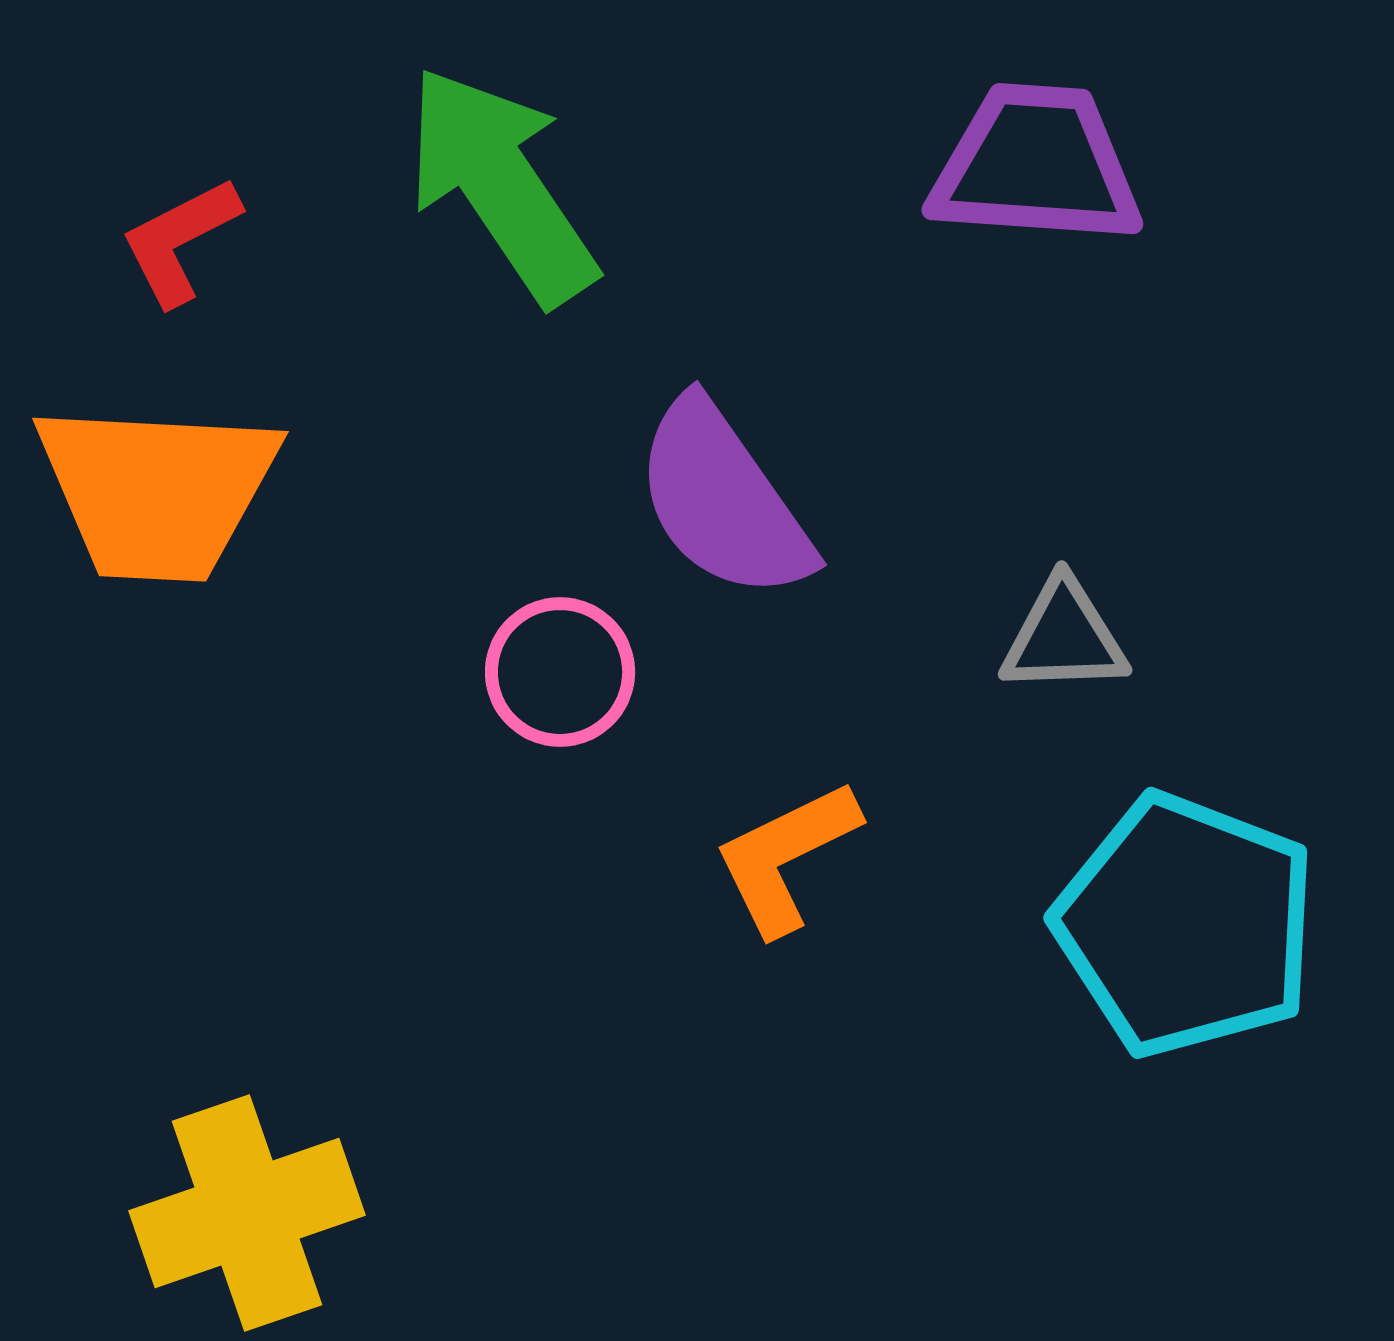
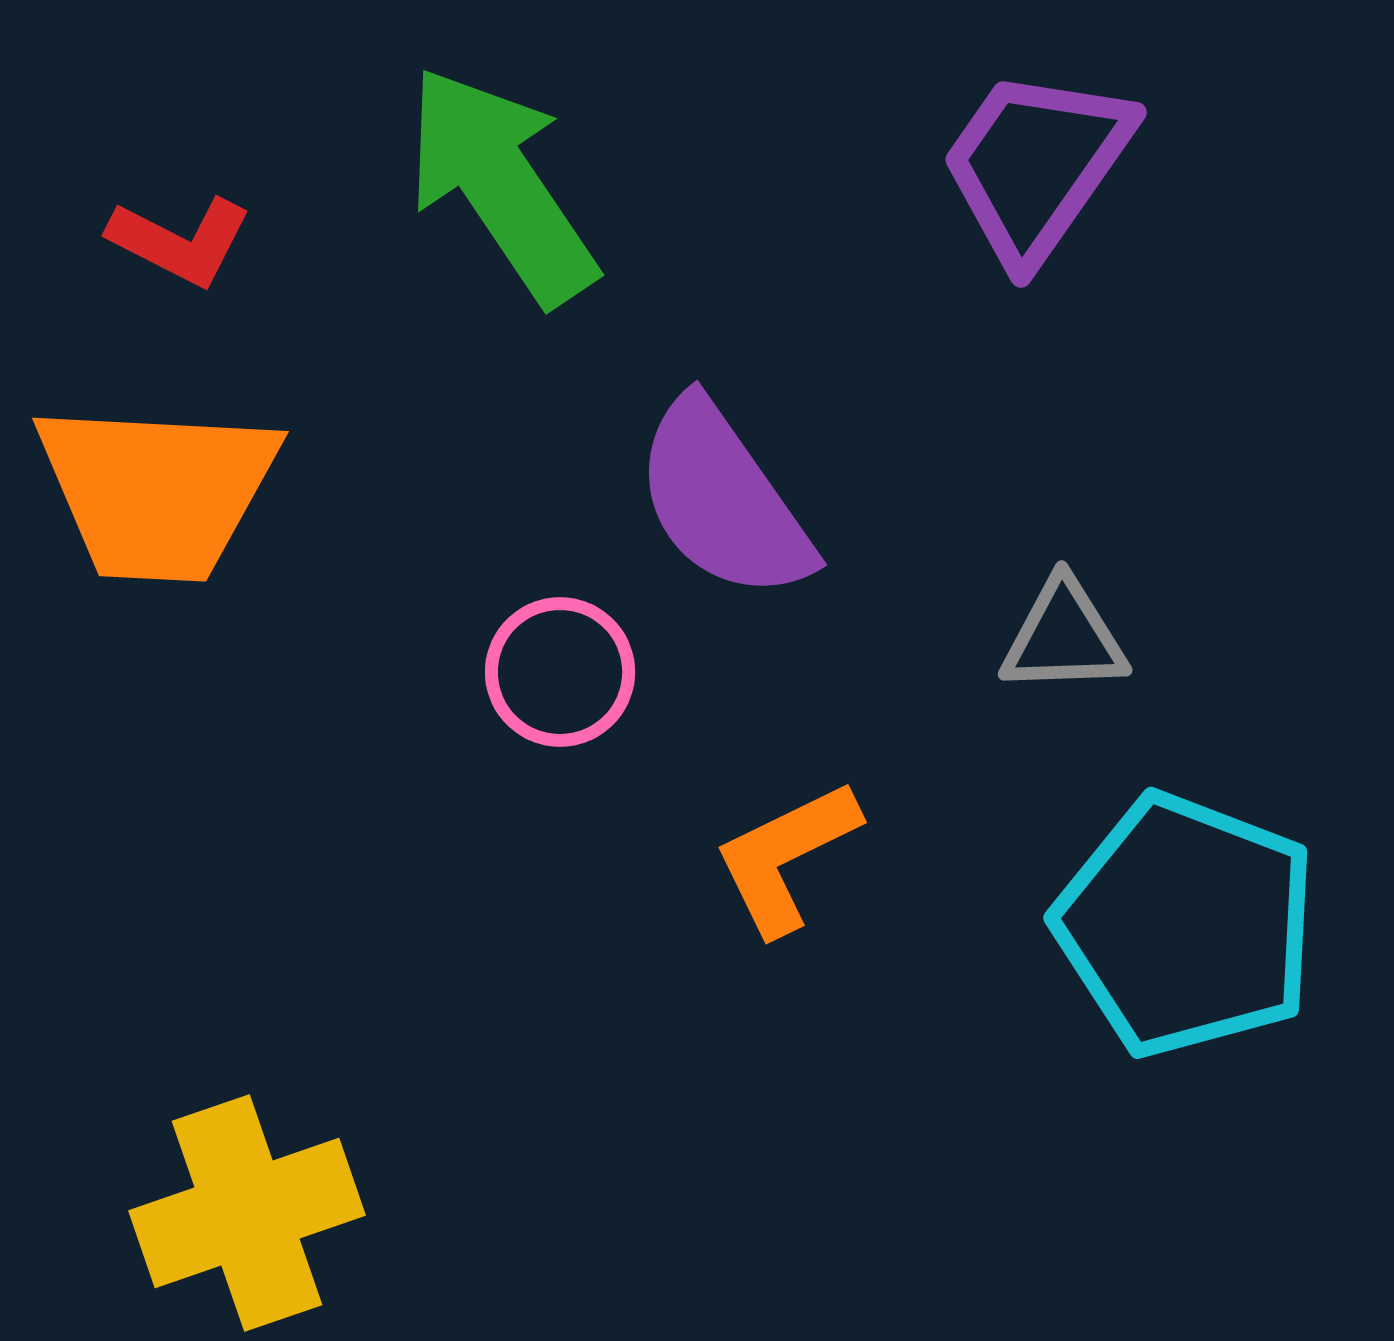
purple trapezoid: rotated 59 degrees counterclockwise
red L-shape: rotated 126 degrees counterclockwise
